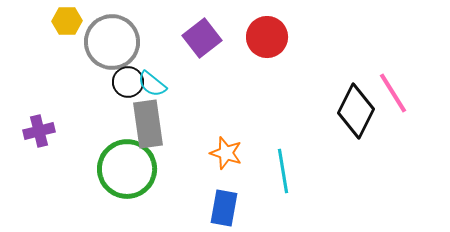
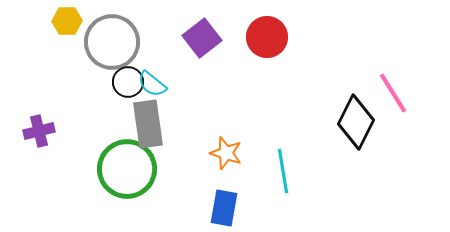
black diamond: moved 11 px down
